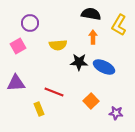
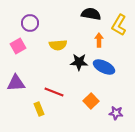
orange arrow: moved 6 px right, 3 px down
